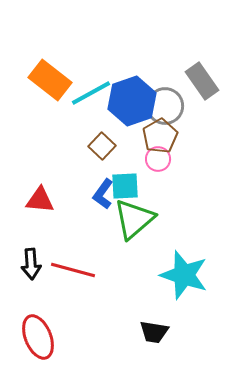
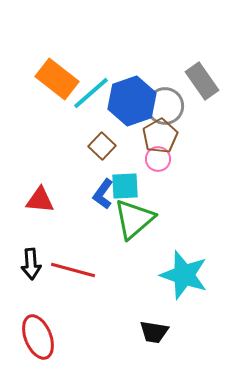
orange rectangle: moved 7 px right, 1 px up
cyan line: rotated 12 degrees counterclockwise
